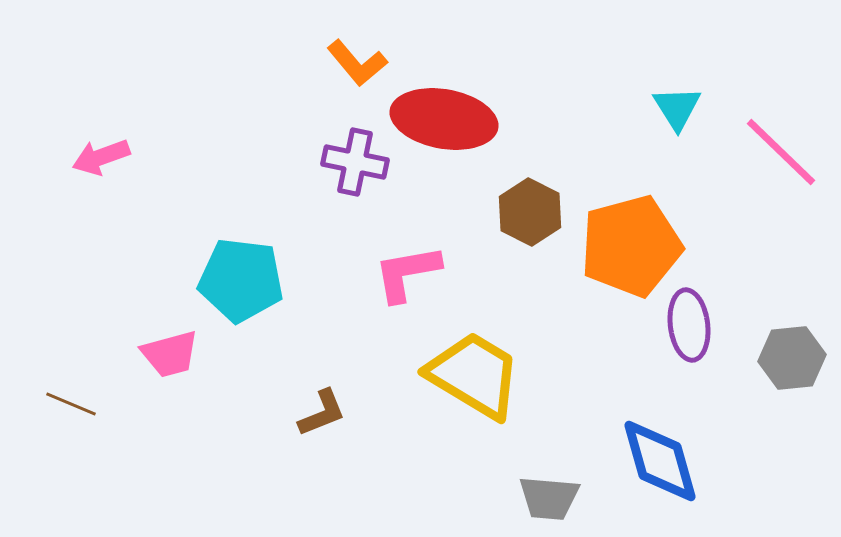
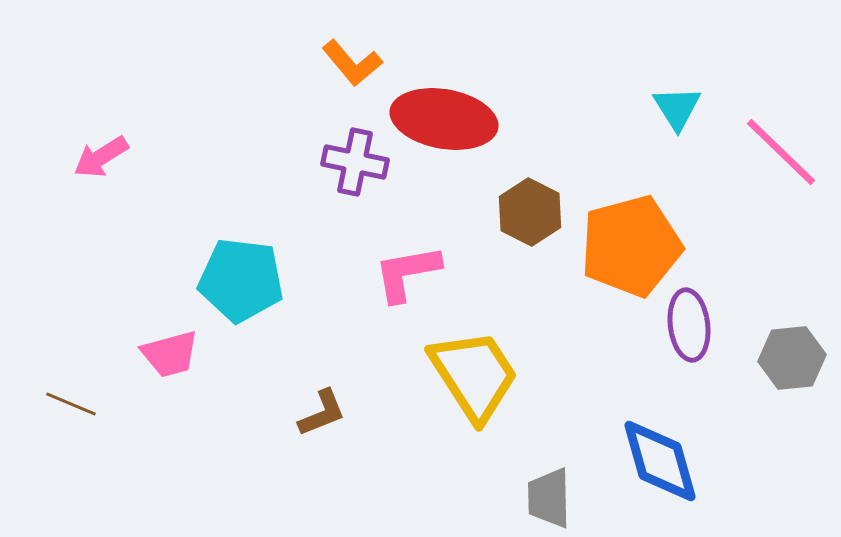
orange L-shape: moved 5 px left
pink arrow: rotated 12 degrees counterclockwise
yellow trapezoid: rotated 26 degrees clockwise
gray trapezoid: rotated 84 degrees clockwise
